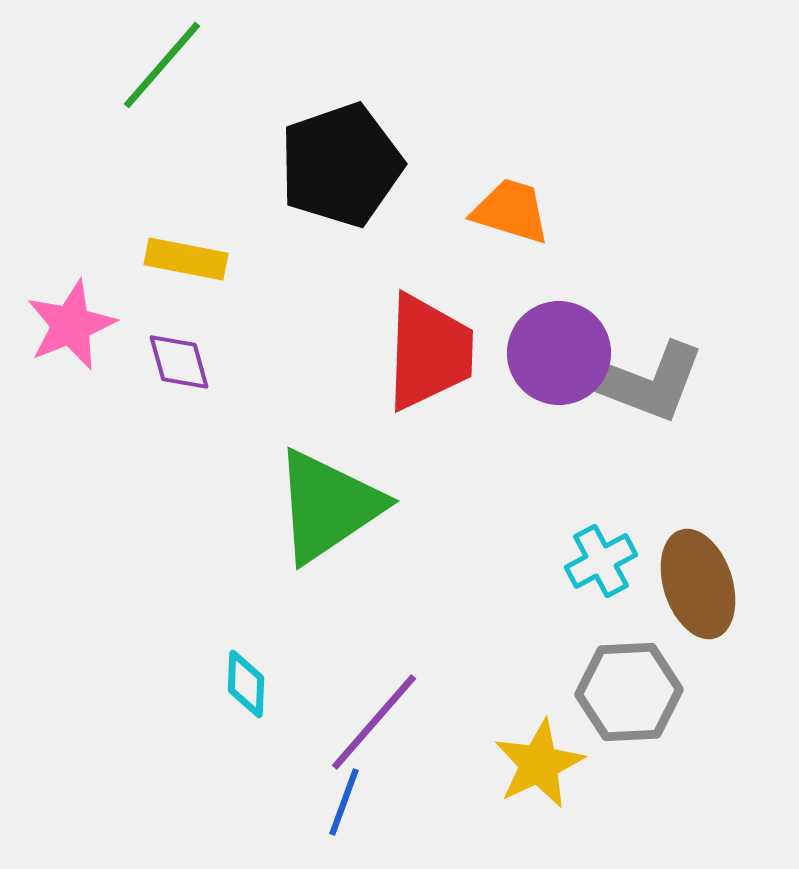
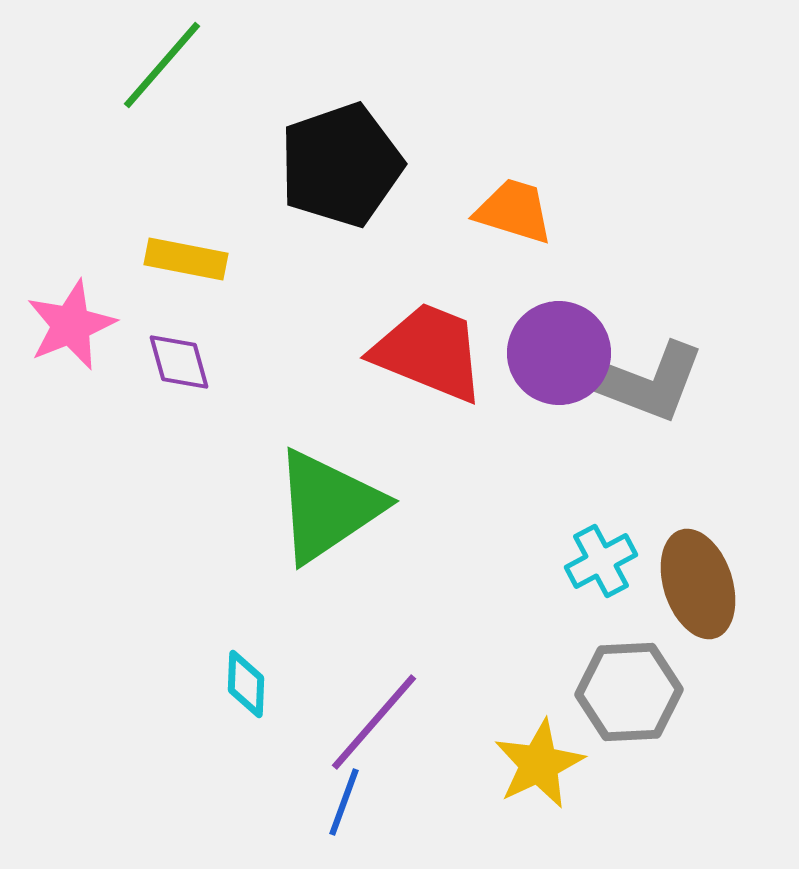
orange trapezoid: moved 3 px right
red trapezoid: rotated 70 degrees counterclockwise
